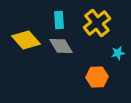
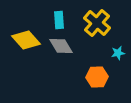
yellow cross: rotated 12 degrees counterclockwise
